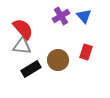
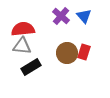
purple cross: rotated 18 degrees counterclockwise
red semicircle: rotated 55 degrees counterclockwise
red rectangle: moved 2 px left
brown circle: moved 9 px right, 7 px up
black rectangle: moved 2 px up
